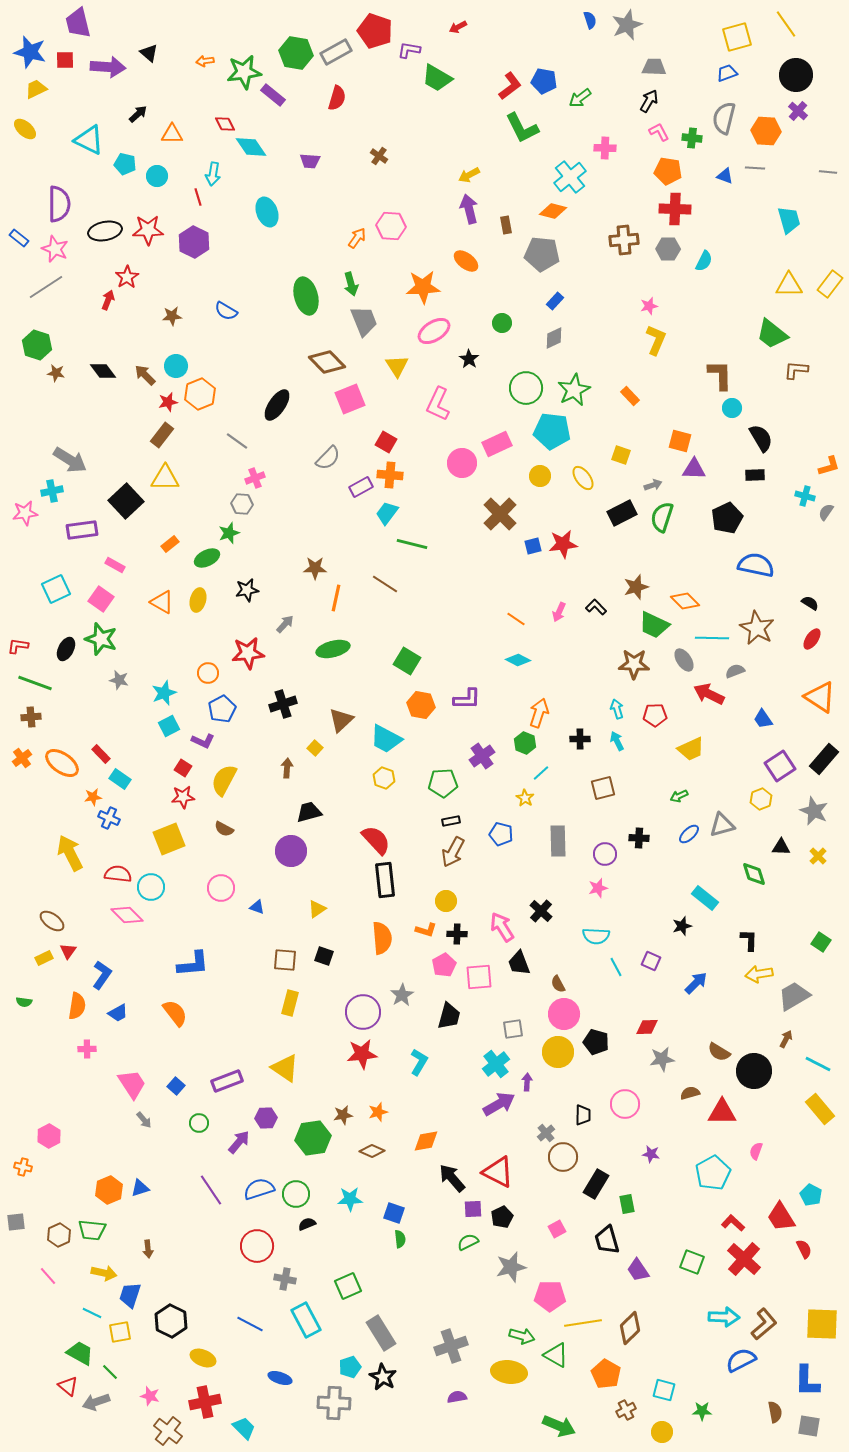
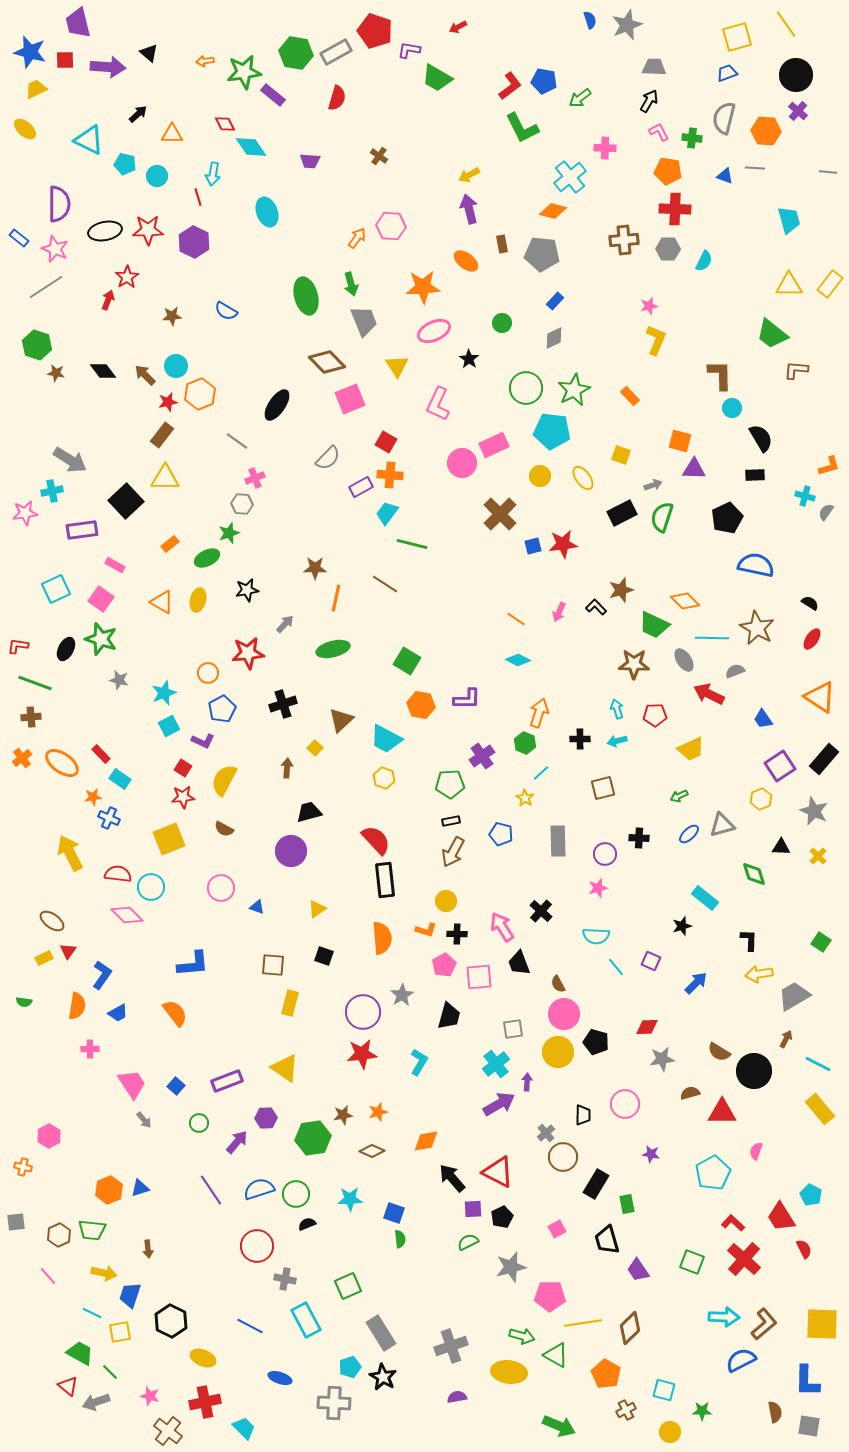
brown rectangle at (506, 225): moved 4 px left, 19 px down
pink ellipse at (434, 331): rotated 8 degrees clockwise
pink rectangle at (497, 444): moved 3 px left, 1 px down
brown star at (636, 587): moved 15 px left, 3 px down
cyan arrow at (617, 741): rotated 78 degrees counterclockwise
green pentagon at (443, 783): moved 7 px right, 1 px down
brown square at (285, 960): moved 12 px left, 5 px down
cyan line at (616, 967): rotated 12 degrees counterclockwise
pink cross at (87, 1049): moved 3 px right
purple arrow at (239, 1142): moved 2 px left
blue line at (250, 1324): moved 2 px down
yellow circle at (662, 1432): moved 8 px right
